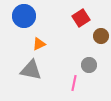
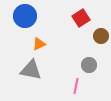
blue circle: moved 1 px right
pink line: moved 2 px right, 3 px down
